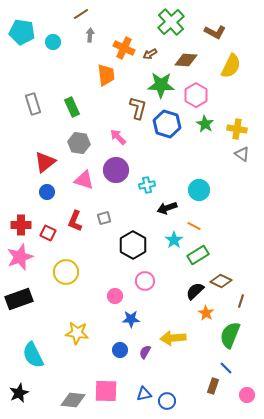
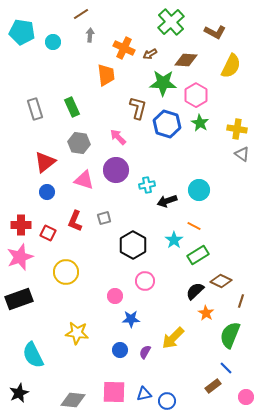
green star at (161, 85): moved 2 px right, 2 px up
gray rectangle at (33, 104): moved 2 px right, 5 px down
green star at (205, 124): moved 5 px left, 1 px up
black arrow at (167, 208): moved 7 px up
yellow arrow at (173, 338): rotated 40 degrees counterclockwise
brown rectangle at (213, 386): rotated 35 degrees clockwise
pink square at (106, 391): moved 8 px right, 1 px down
pink circle at (247, 395): moved 1 px left, 2 px down
